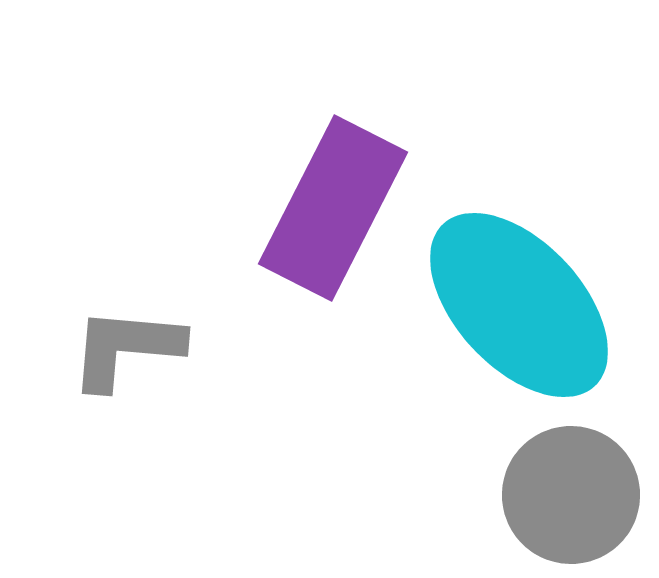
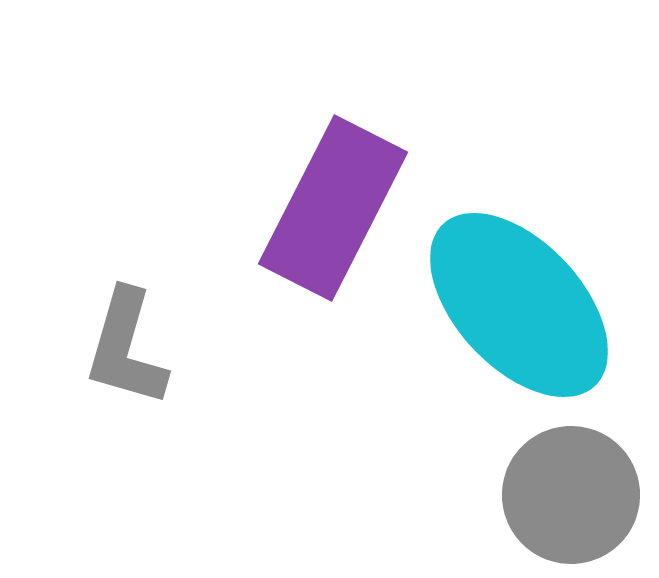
gray L-shape: rotated 79 degrees counterclockwise
